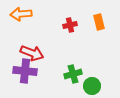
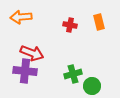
orange arrow: moved 3 px down
red cross: rotated 24 degrees clockwise
